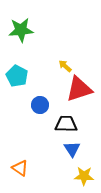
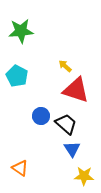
green star: moved 1 px down
red triangle: moved 3 px left, 1 px down; rotated 36 degrees clockwise
blue circle: moved 1 px right, 11 px down
black trapezoid: rotated 40 degrees clockwise
